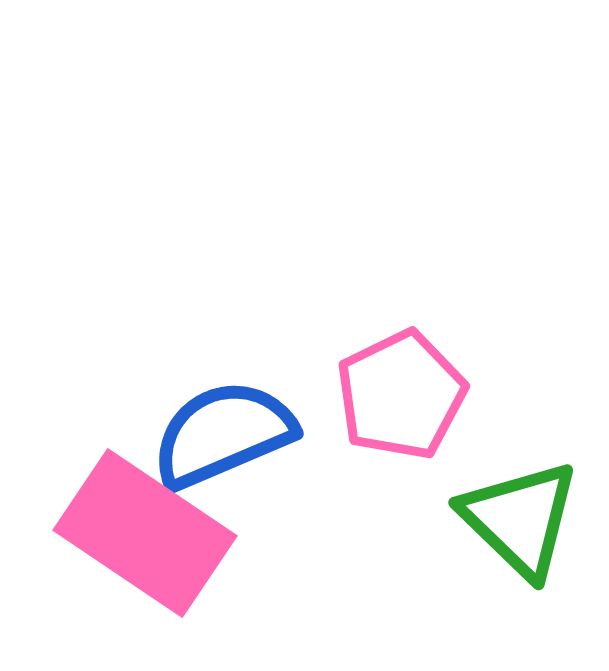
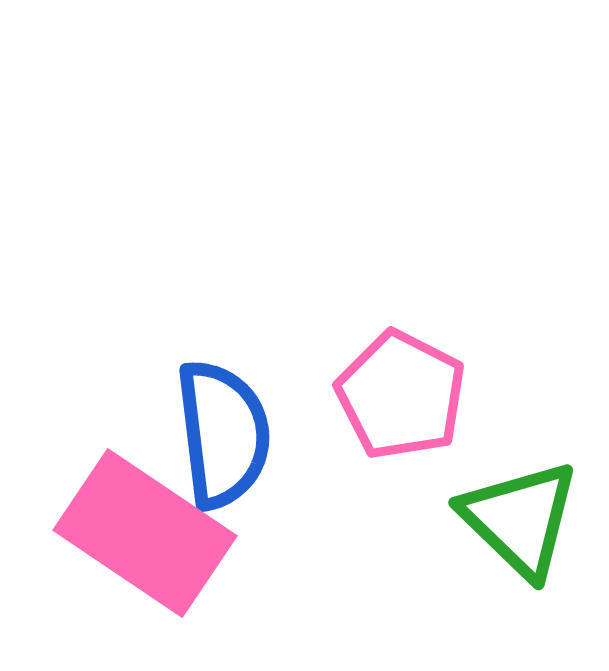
pink pentagon: rotated 19 degrees counterclockwise
blue semicircle: rotated 106 degrees clockwise
